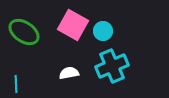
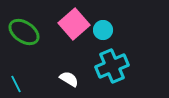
pink square: moved 1 px right, 1 px up; rotated 20 degrees clockwise
cyan circle: moved 1 px up
white semicircle: moved 6 px down; rotated 42 degrees clockwise
cyan line: rotated 24 degrees counterclockwise
